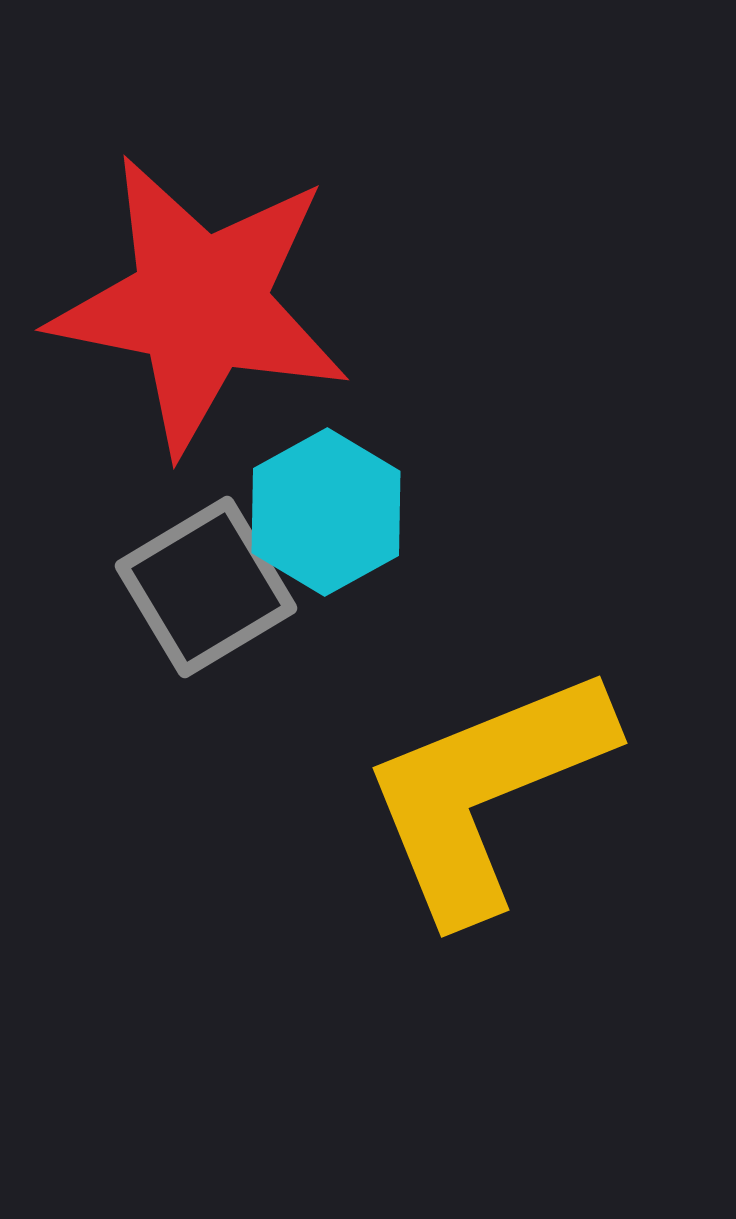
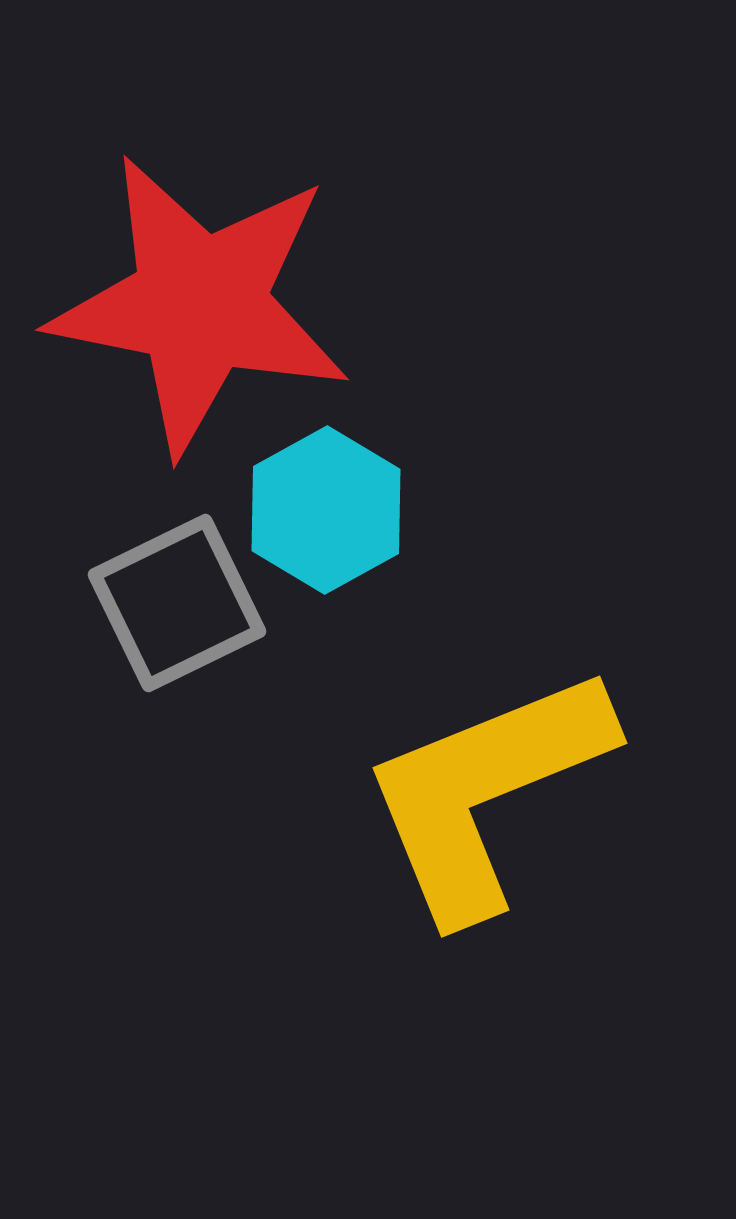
cyan hexagon: moved 2 px up
gray square: moved 29 px left, 16 px down; rotated 5 degrees clockwise
